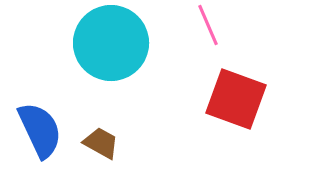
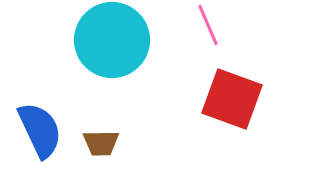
cyan circle: moved 1 px right, 3 px up
red square: moved 4 px left
brown trapezoid: rotated 150 degrees clockwise
